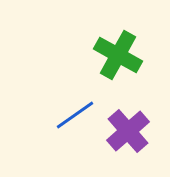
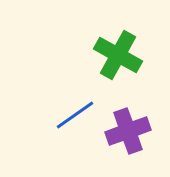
purple cross: rotated 21 degrees clockwise
